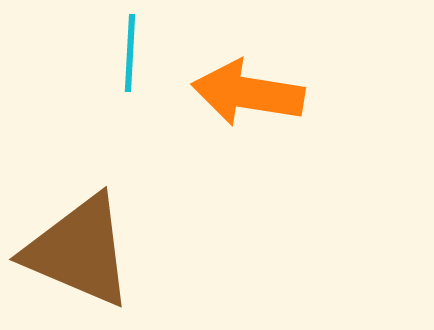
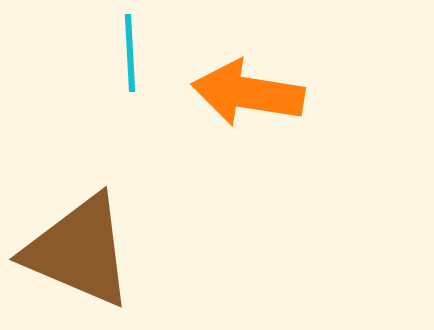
cyan line: rotated 6 degrees counterclockwise
